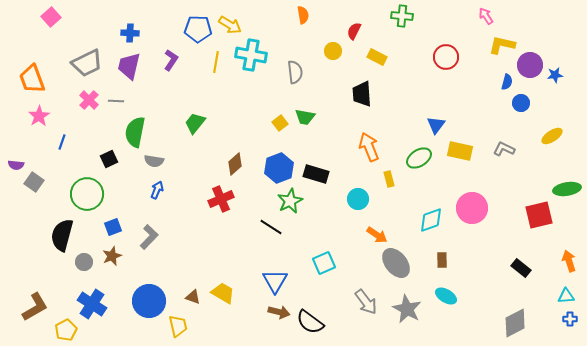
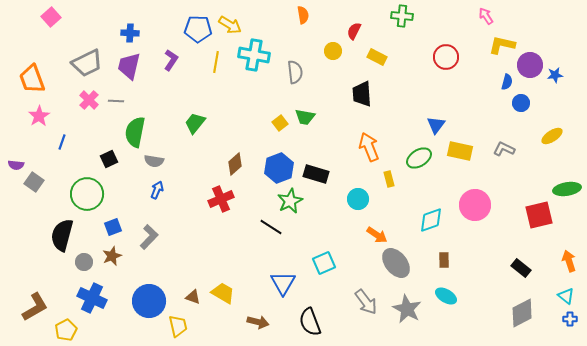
cyan cross at (251, 55): moved 3 px right
pink circle at (472, 208): moved 3 px right, 3 px up
brown rectangle at (442, 260): moved 2 px right
blue triangle at (275, 281): moved 8 px right, 2 px down
cyan triangle at (566, 296): rotated 42 degrees clockwise
blue cross at (92, 304): moved 6 px up; rotated 8 degrees counterclockwise
brown arrow at (279, 312): moved 21 px left, 10 px down
black semicircle at (310, 322): rotated 32 degrees clockwise
gray diamond at (515, 323): moved 7 px right, 10 px up
